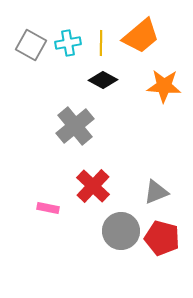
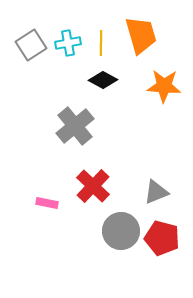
orange trapezoid: moved 1 px up; rotated 66 degrees counterclockwise
gray square: rotated 28 degrees clockwise
pink rectangle: moved 1 px left, 5 px up
